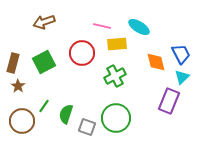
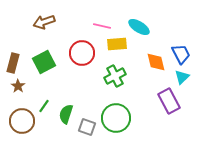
purple rectangle: rotated 50 degrees counterclockwise
